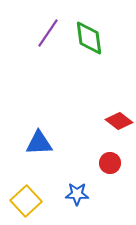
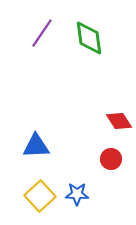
purple line: moved 6 px left
red diamond: rotated 20 degrees clockwise
blue triangle: moved 3 px left, 3 px down
red circle: moved 1 px right, 4 px up
yellow square: moved 14 px right, 5 px up
